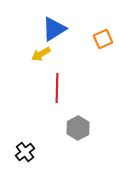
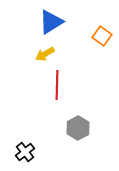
blue triangle: moved 3 px left, 7 px up
orange square: moved 1 px left, 3 px up; rotated 30 degrees counterclockwise
yellow arrow: moved 4 px right
red line: moved 3 px up
